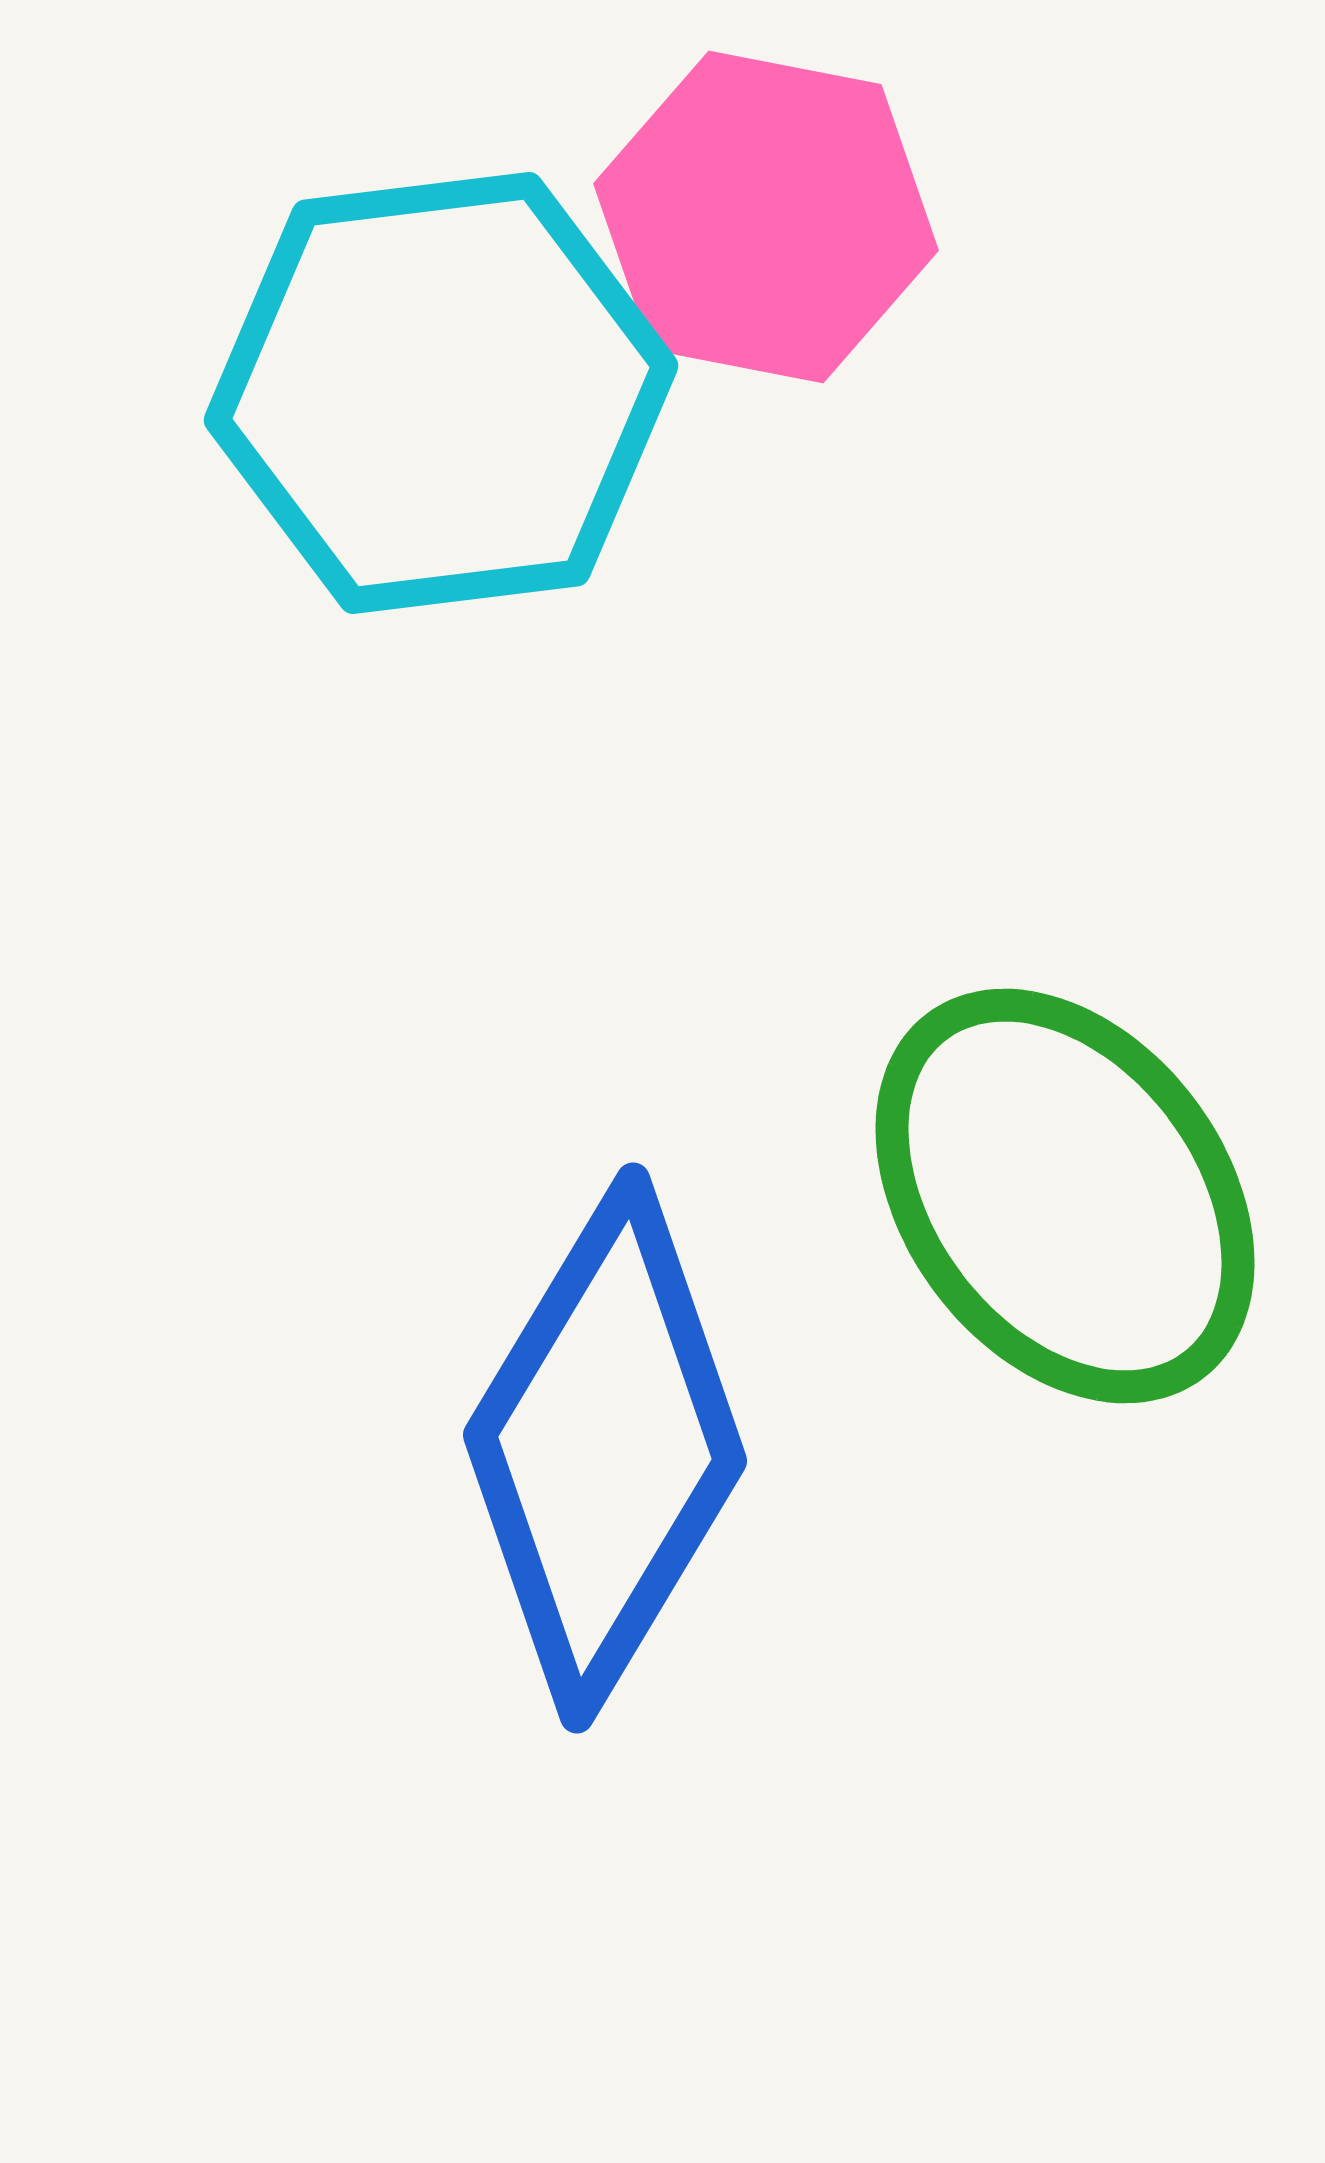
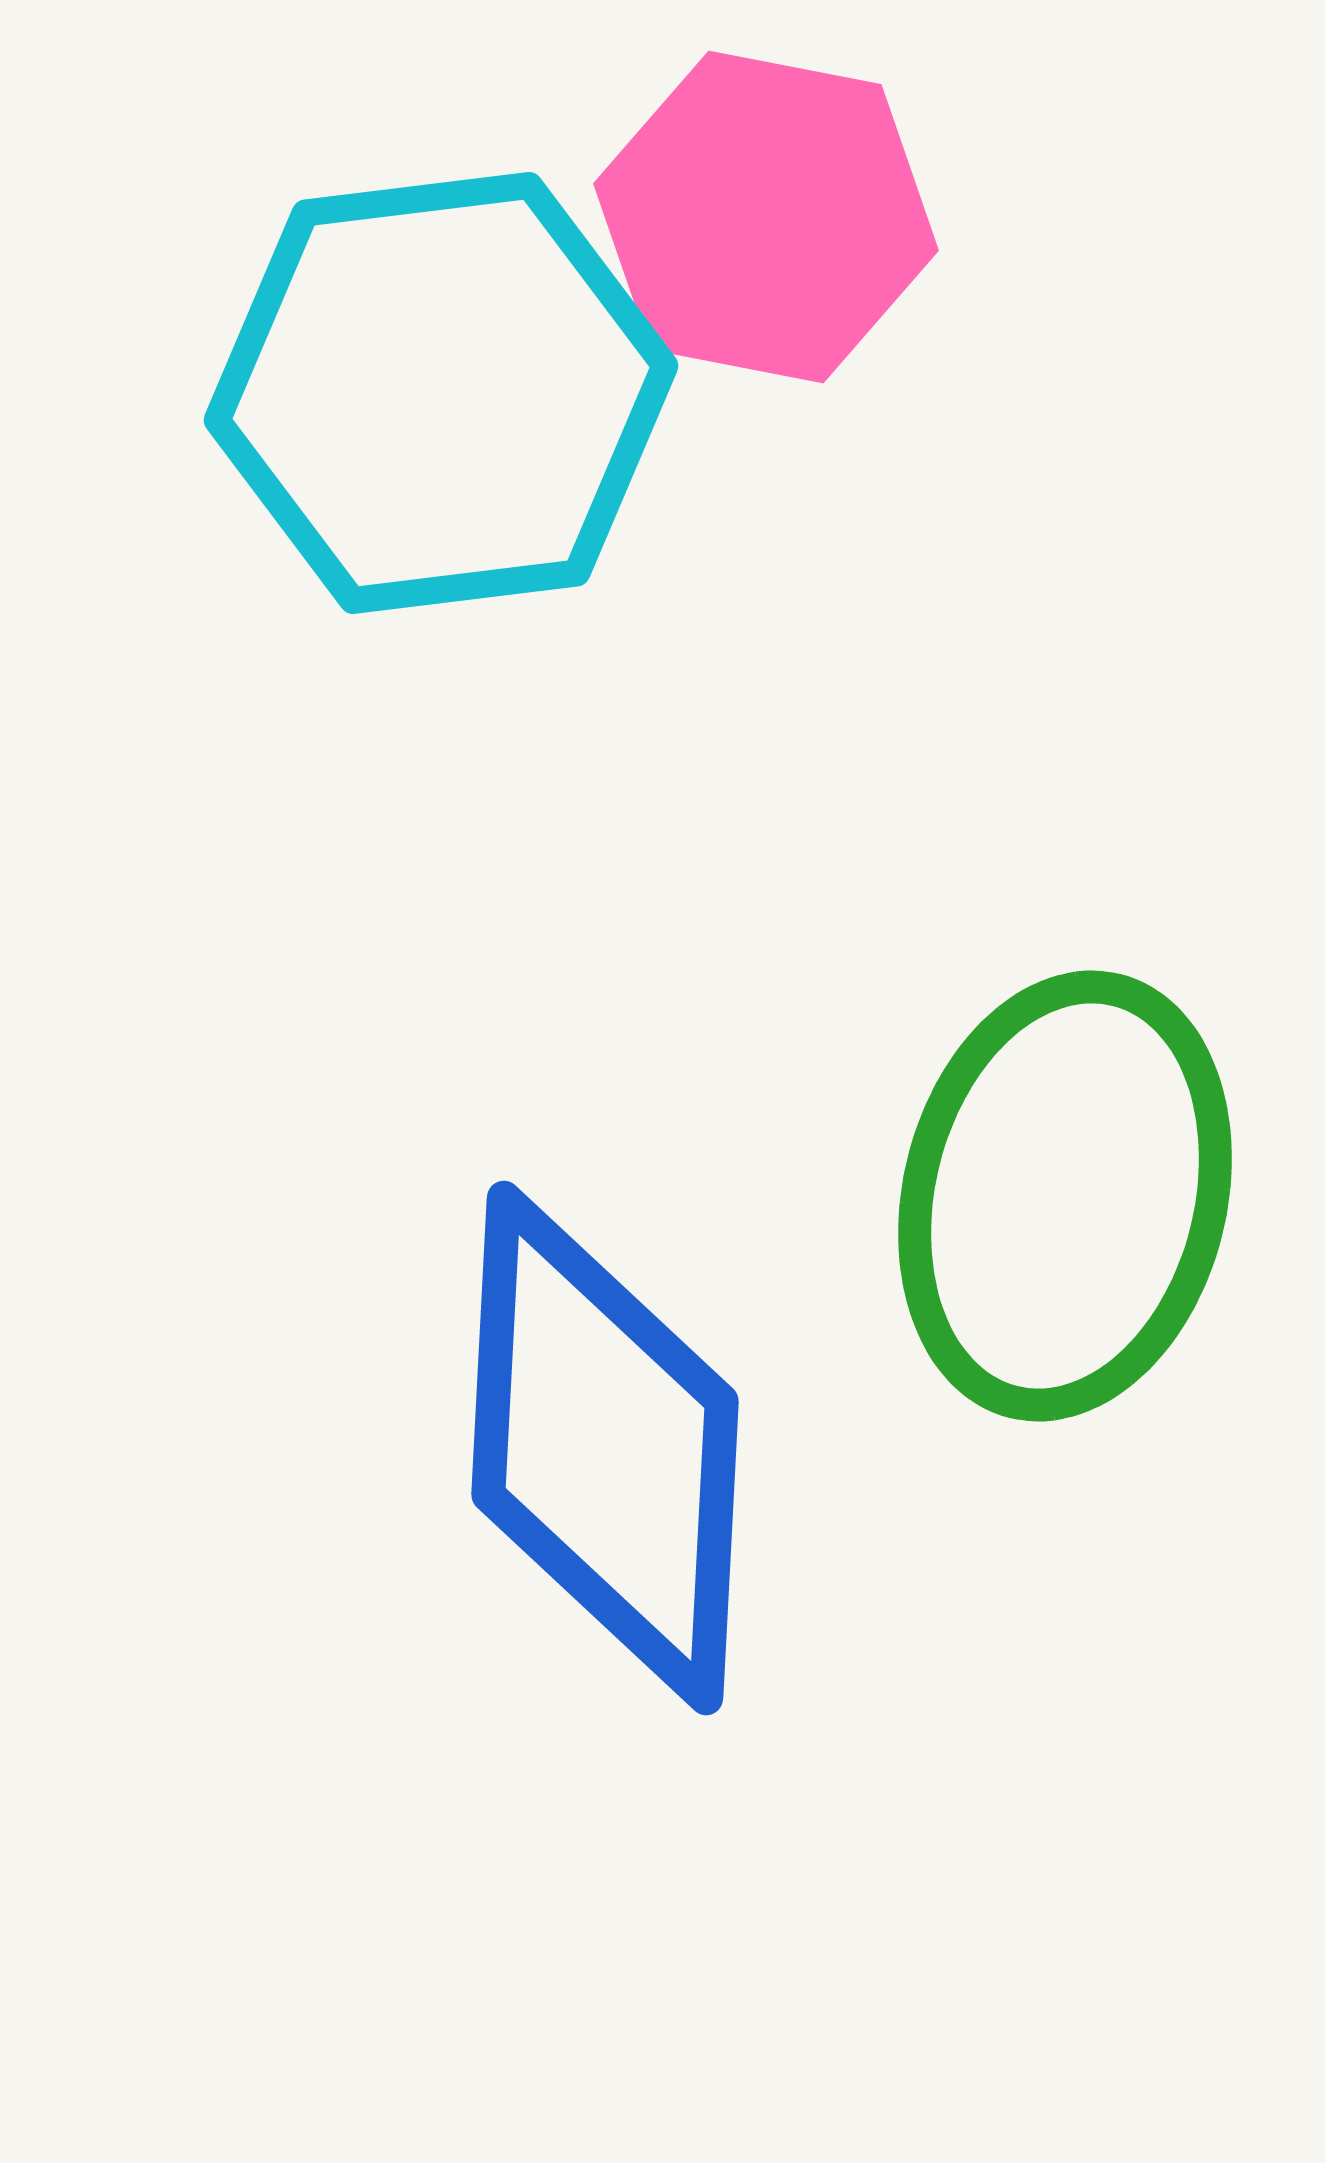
green ellipse: rotated 51 degrees clockwise
blue diamond: rotated 28 degrees counterclockwise
